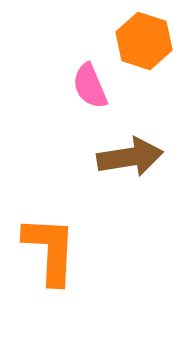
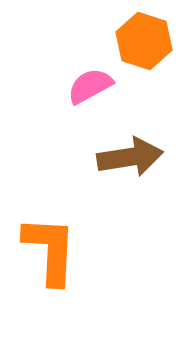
pink semicircle: rotated 84 degrees clockwise
